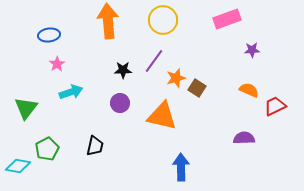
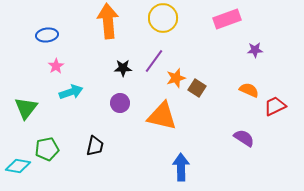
yellow circle: moved 2 px up
blue ellipse: moved 2 px left
purple star: moved 3 px right
pink star: moved 1 px left, 2 px down
black star: moved 2 px up
purple semicircle: rotated 35 degrees clockwise
green pentagon: rotated 15 degrees clockwise
